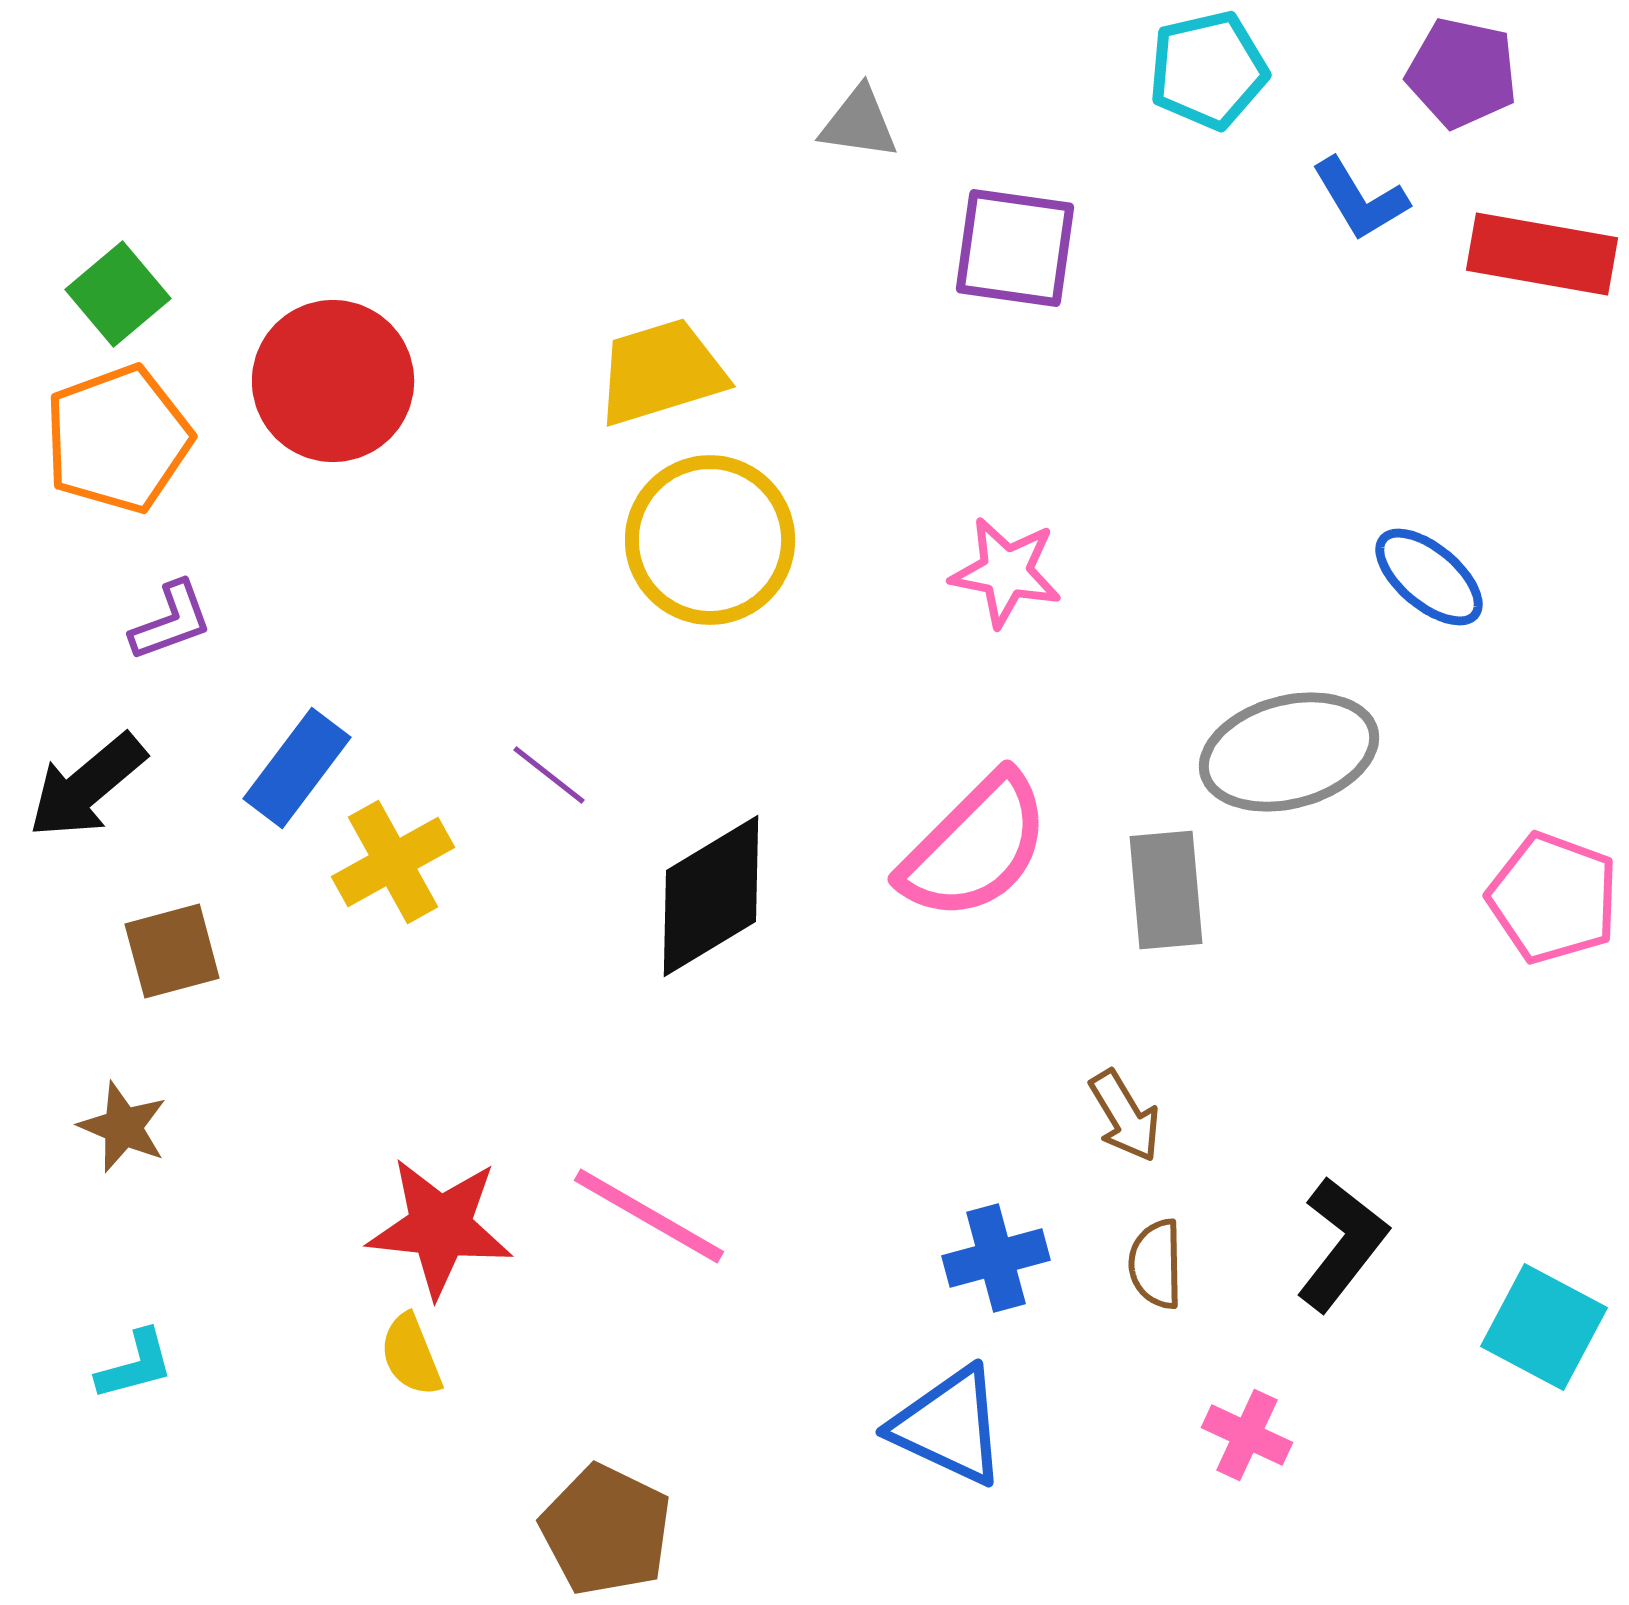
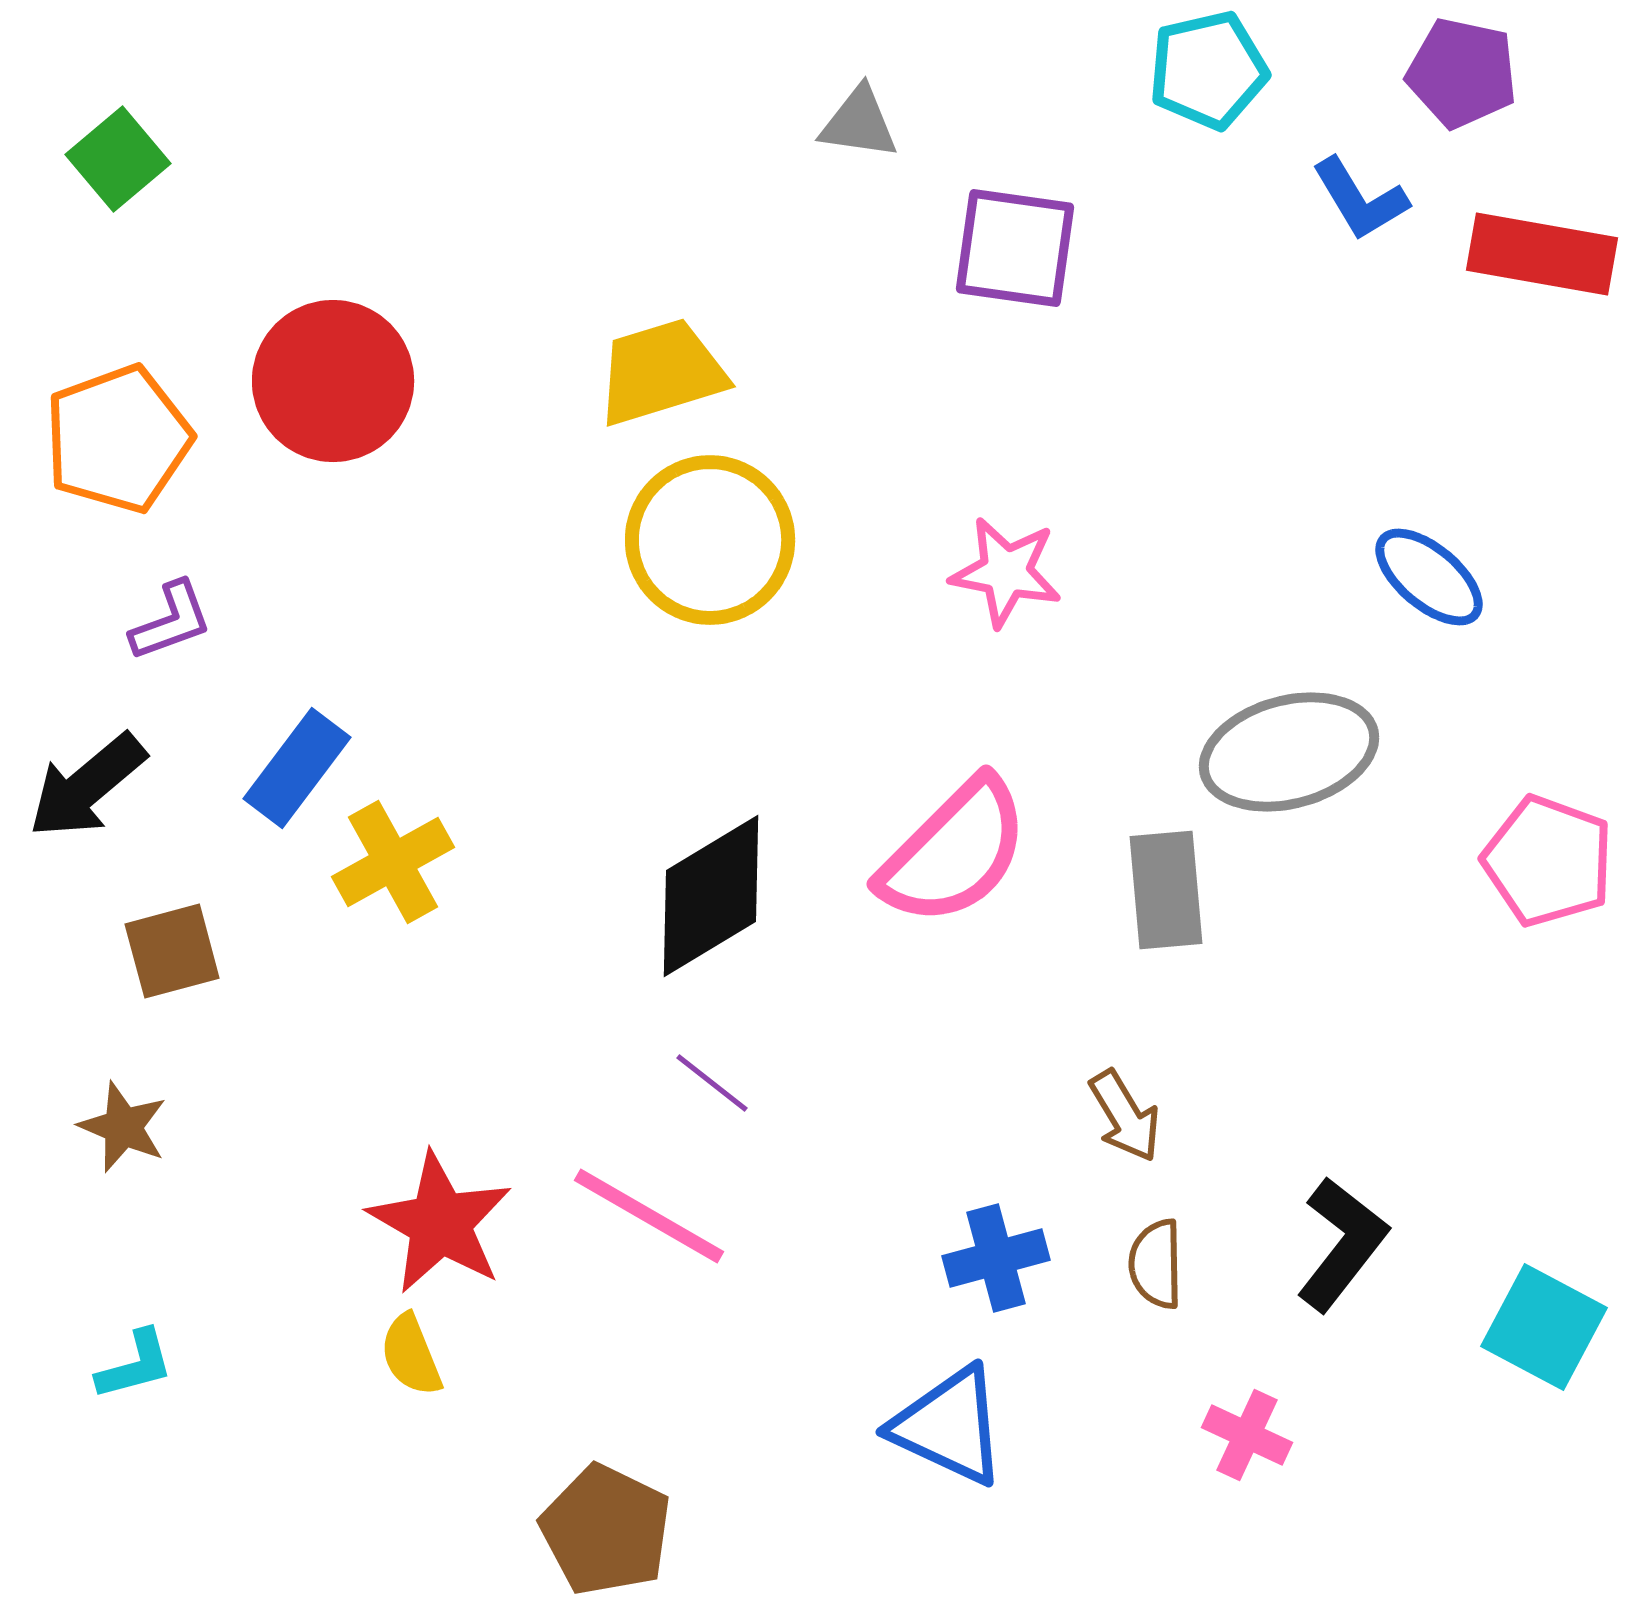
green square: moved 135 px up
purple line: moved 163 px right, 308 px down
pink semicircle: moved 21 px left, 5 px down
pink pentagon: moved 5 px left, 37 px up
red star: moved 4 px up; rotated 24 degrees clockwise
